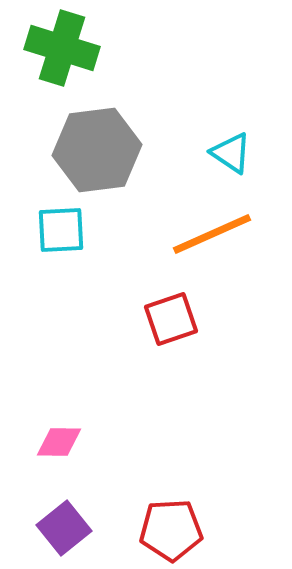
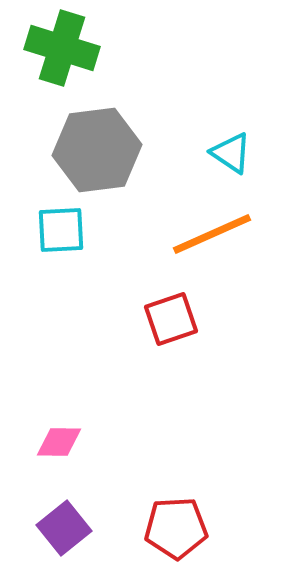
red pentagon: moved 5 px right, 2 px up
